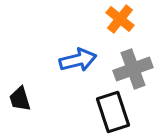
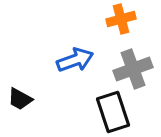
orange cross: moved 1 px right; rotated 36 degrees clockwise
blue arrow: moved 3 px left; rotated 6 degrees counterclockwise
black trapezoid: rotated 44 degrees counterclockwise
